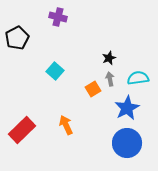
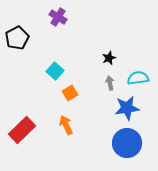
purple cross: rotated 18 degrees clockwise
gray arrow: moved 4 px down
orange square: moved 23 px left, 4 px down
blue star: rotated 20 degrees clockwise
